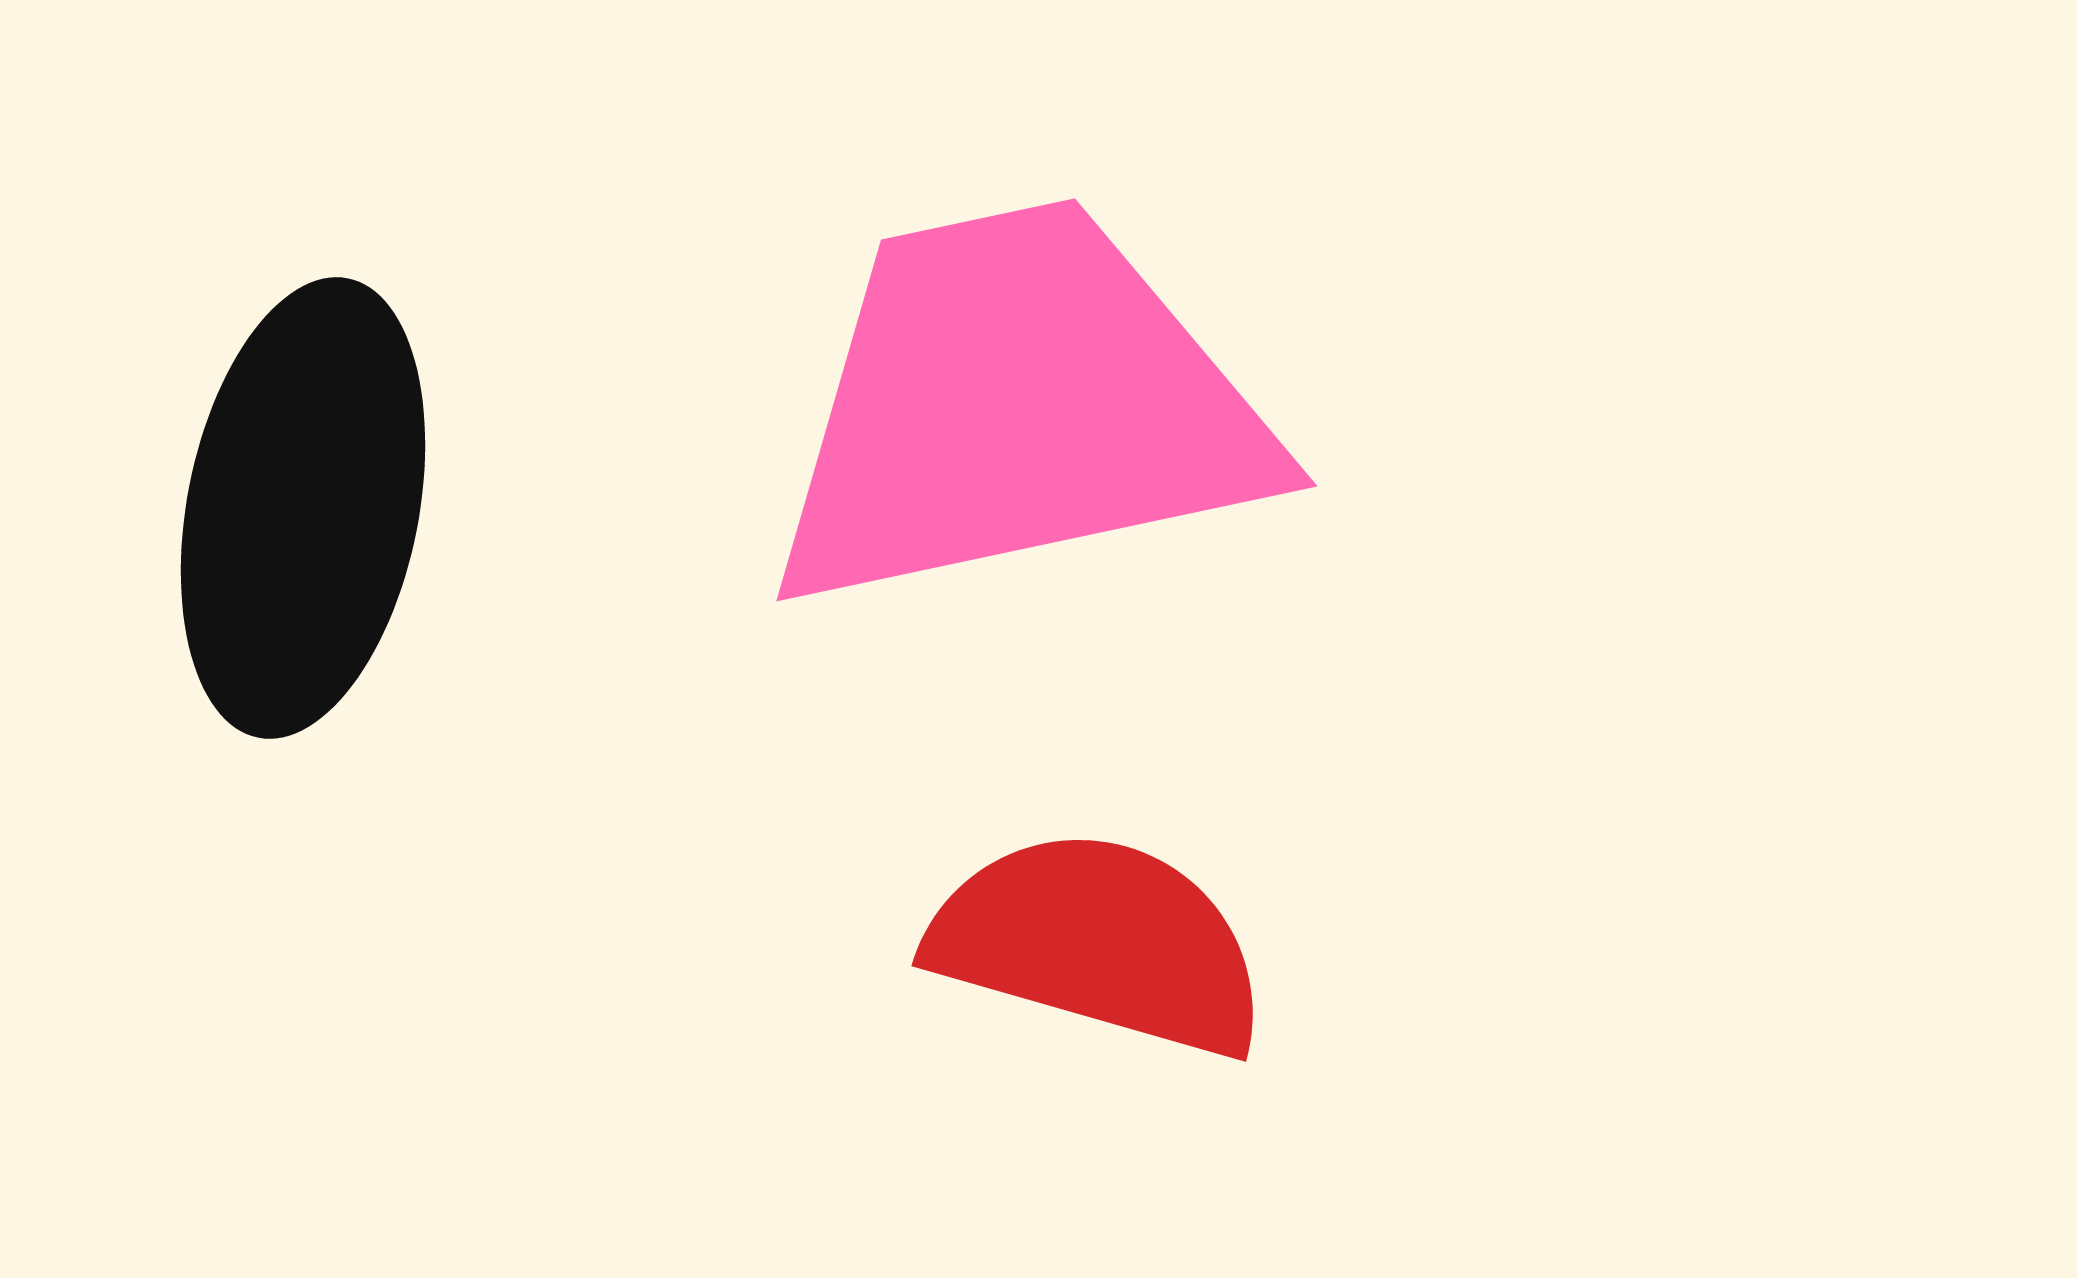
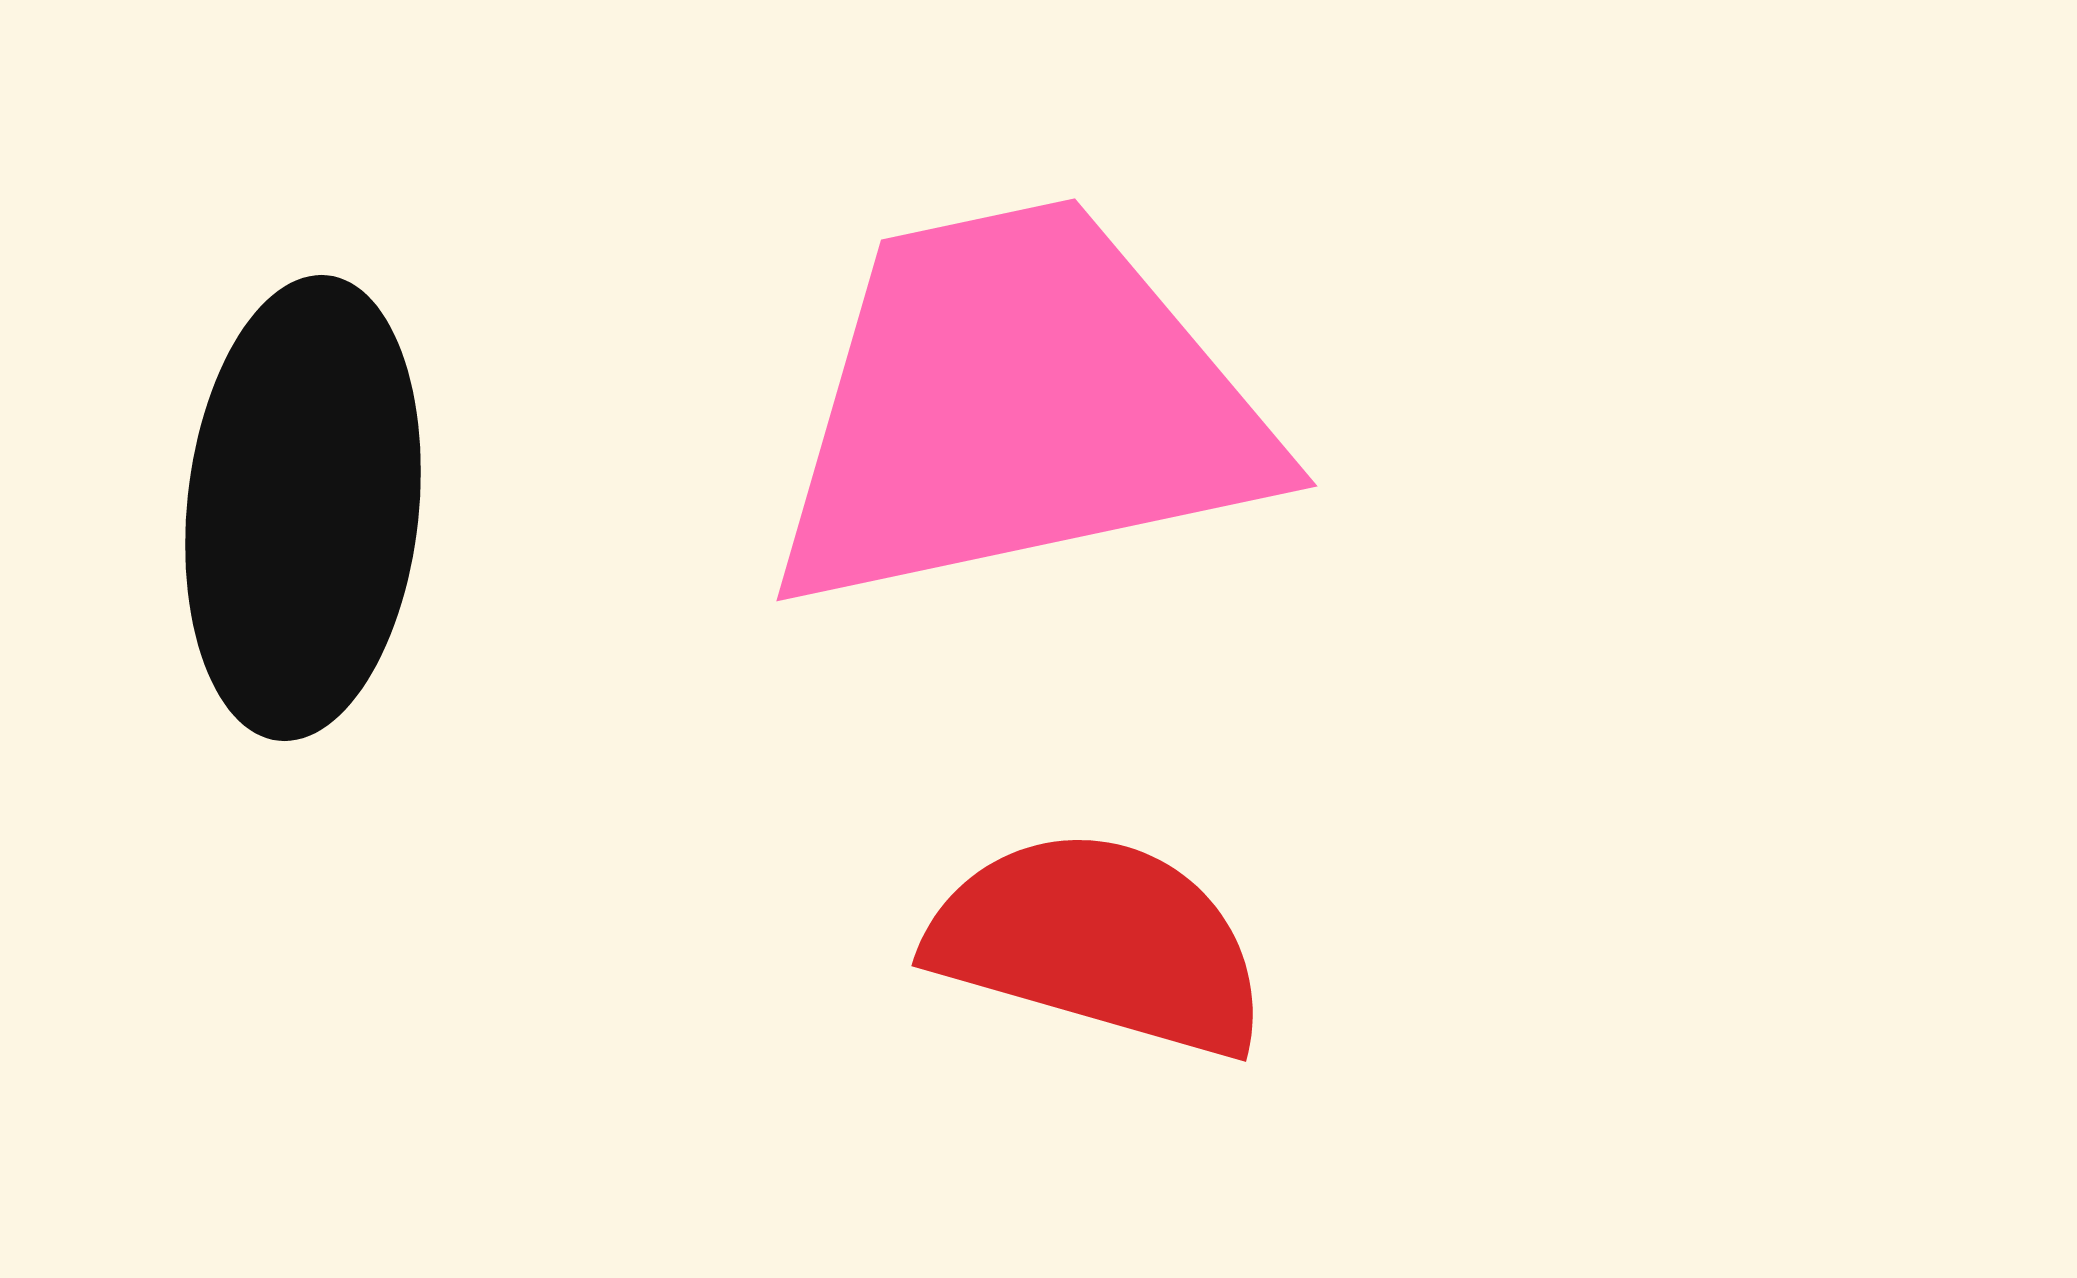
black ellipse: rotated 5 degrees counterclockwise
